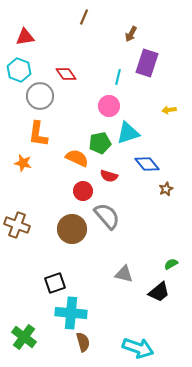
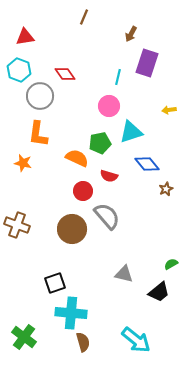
red diamond: moved 1 px left
cyan triangle: moved 3 px right, 1 px up
cyan arrow: moved 2 px left, 8 px up; rotated 20 degrees clockwise
